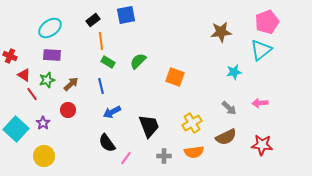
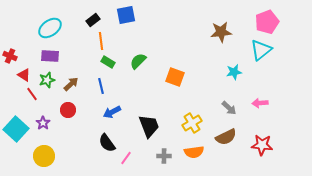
purple rectangle: moved 2 px left, 1 px down
